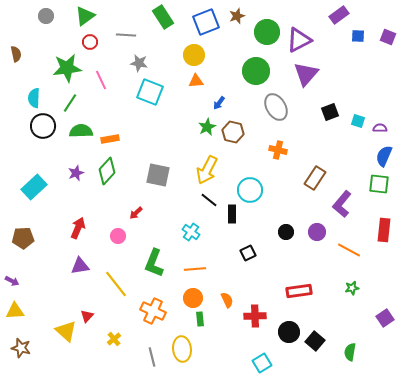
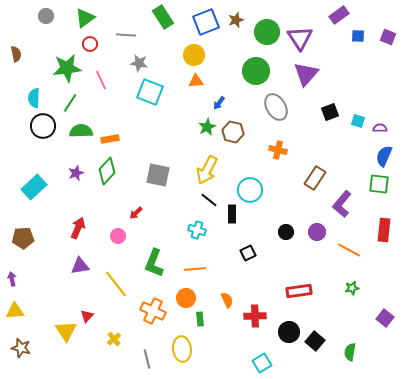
green triangle at (85, 16): moved 2 px down
brown star at (237, 16): moved 1 px left, 4 px down
purple triangle at (299, 40): moved 1 px right, 2 px up; rotated 36 degrees counterclockwise
red circle at (90, 42): moved 2 px down
cyan cross at (191, 232): moved 6 px right, 2 px up; rotated 18 degrees counterclockwise
purple arrow at (12, 281): moved 2 px up; rotated 128 degrees counterclockwise
orange circle at (193, 298): moved 7 px left
purple square at (385, 318): rotated 18 degrees counterclockwise
yellow triangle at (66, 331): rotated 15 degrees clockwise
gray line at (152, 357): moved 5 px left, 2 px down
